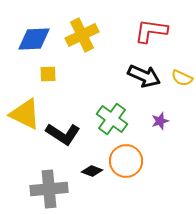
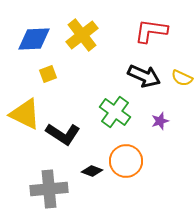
yellow cross: rotated 12 degrees counterclockwise
yellow square: rotated 18 degrees counterclockwise
green cross: moved 3 px right, 7 px up
